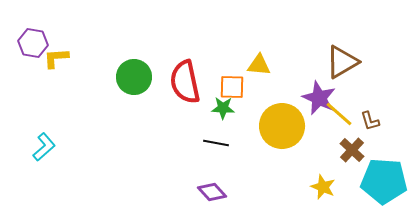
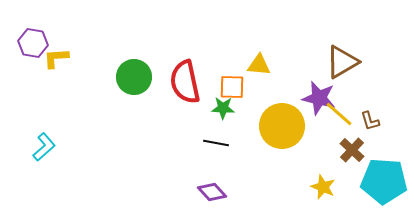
purple star: rotated 12 degrees counterclockwise
